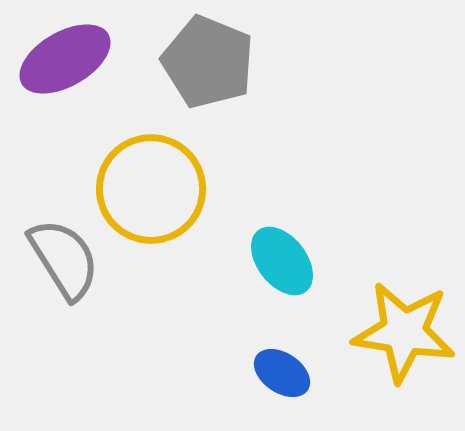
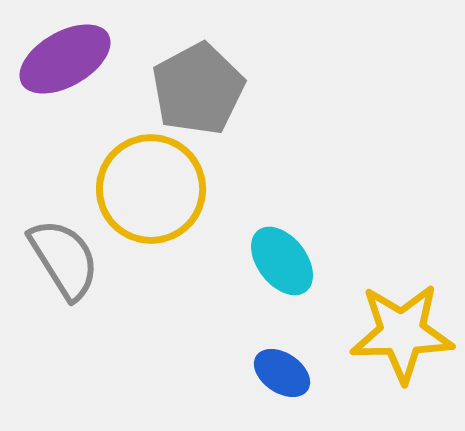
gray pentagon: moved 10 px left, 27 px down; rotated 22 degrees clockwise
yellow star: moved 2 px left, 1 px down; rotated 10 degrees counterclockwise
